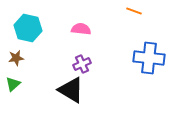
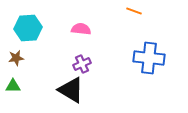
cyan hexagon: rotated 16 degrees counterclockwise
green triangle: moved 2 px down; rotated 42 degrees clockwise
